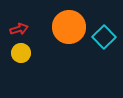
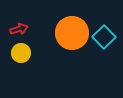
orange circle: moved 3 px right, 6 px down
